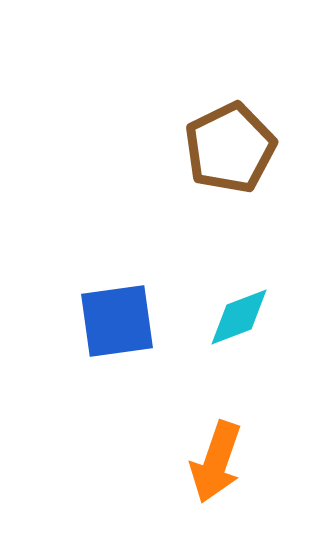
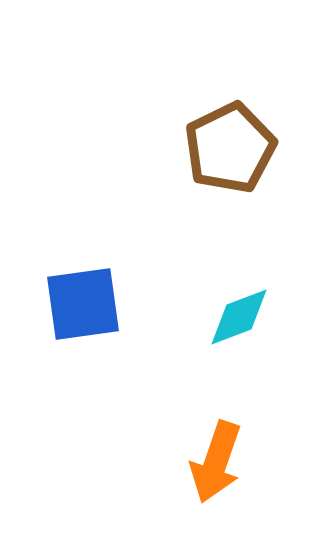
blue square: moved 34 px left, 17 px up
